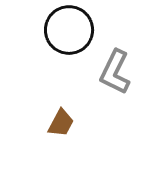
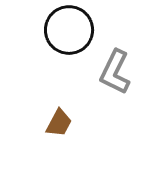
brown trapezoid: moved 2 px left
